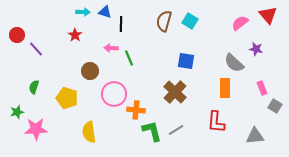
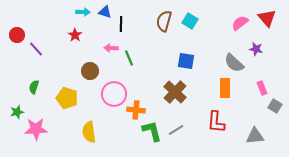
red triangle: moved 1 px left, 3 px down
